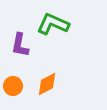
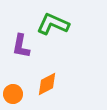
purple L-shape: moved 1 px right, 1 px down
orange circle: moved 8 px down
